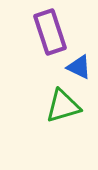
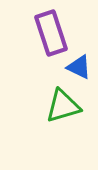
purple rectangle: moved 1 px right, 1 px down
